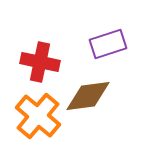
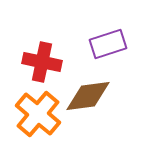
red cross: moved 2 px right
orange cross: moved 2 px up
